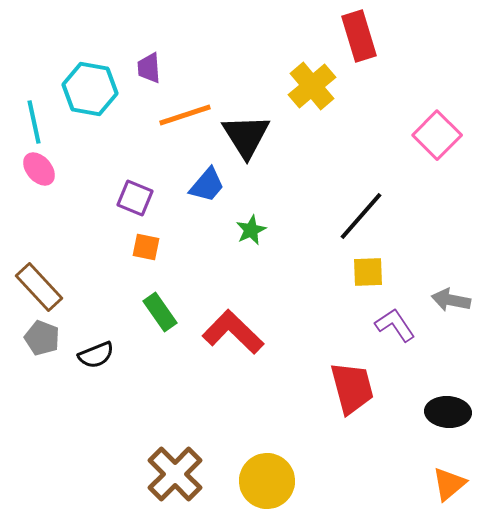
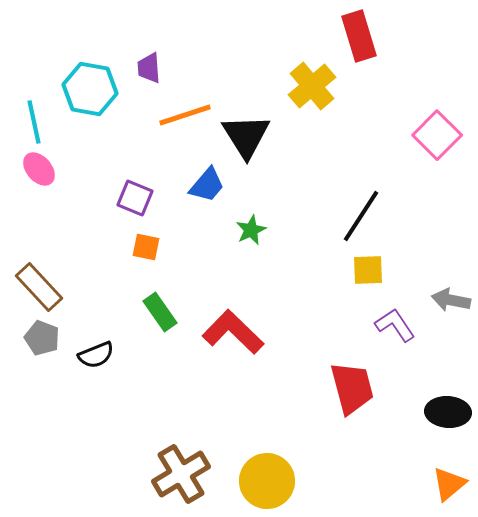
black line: rotated 8 degrees counterclockwise
yellow square: moved 2 px up
brown cross: moved 6 px right; rotated 14 degrees clockwise
